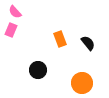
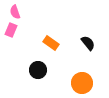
pink semicircle: rotated 24 degrees clockwise
orange rectangle: moved 9 px left, 4 px down; rotated 35 degrees counterclockwise
